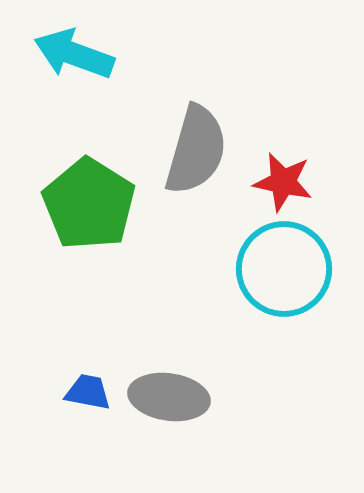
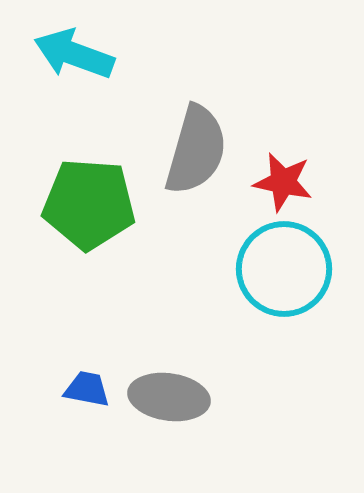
green pentagon: rotated 28 degrees counterclockwise
blue trapezoid: moved 1 px left, 3 px up
